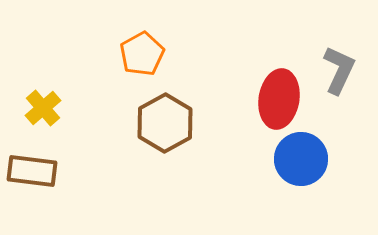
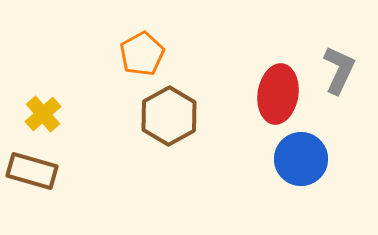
red ellipse: moved 1 px left, 5 px up
yellow cross: moved 6 px down
brown hexagon: moved 4 px right, 7 px up
brown rectangle: rotated 9 degrees clockwise
